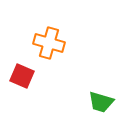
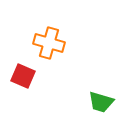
red square: moved 1 px right
